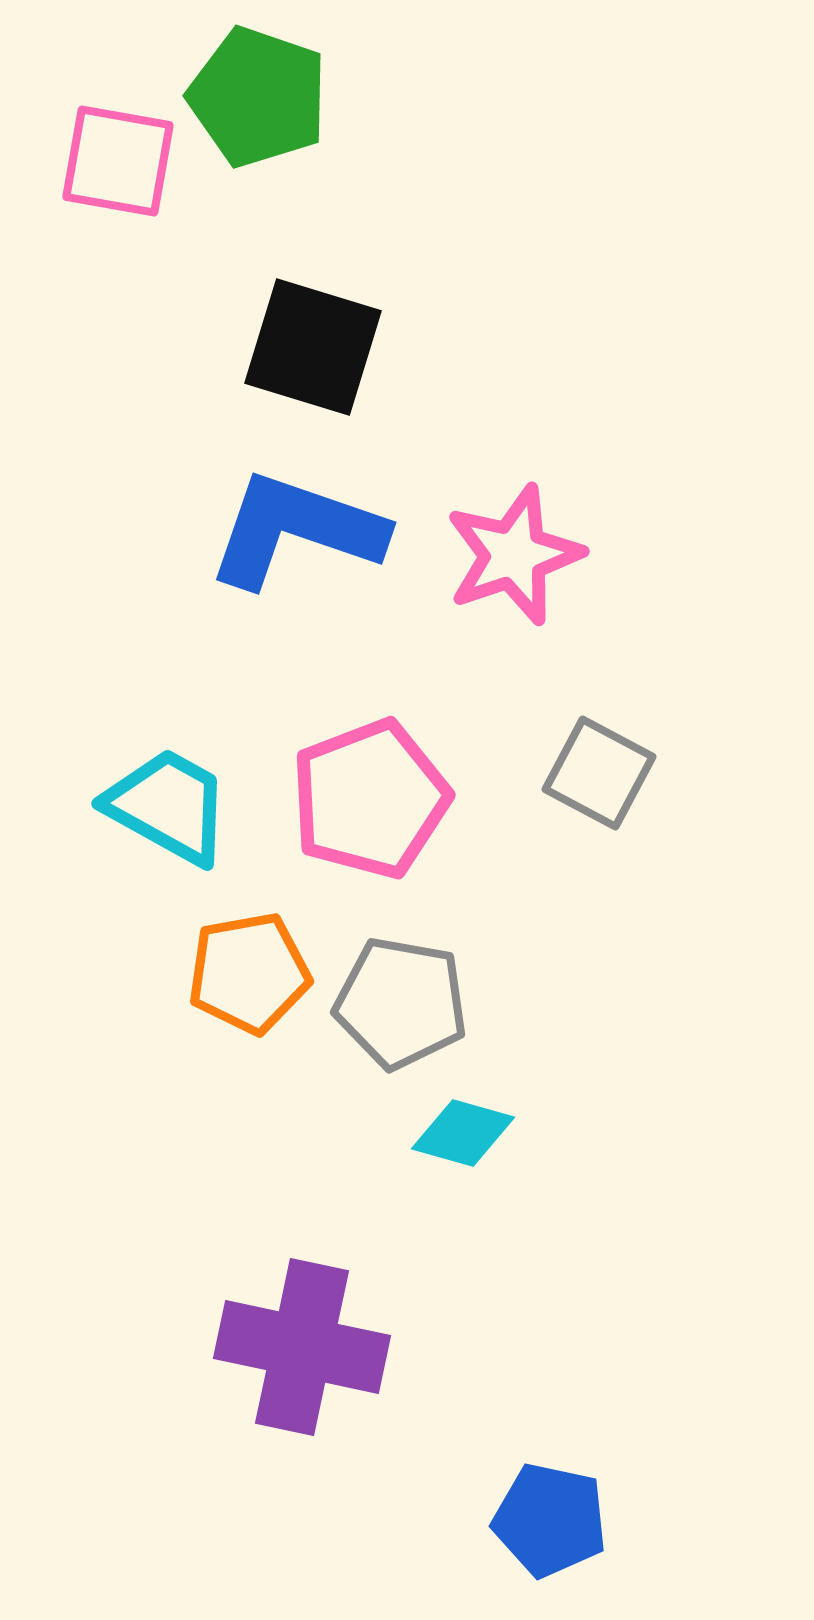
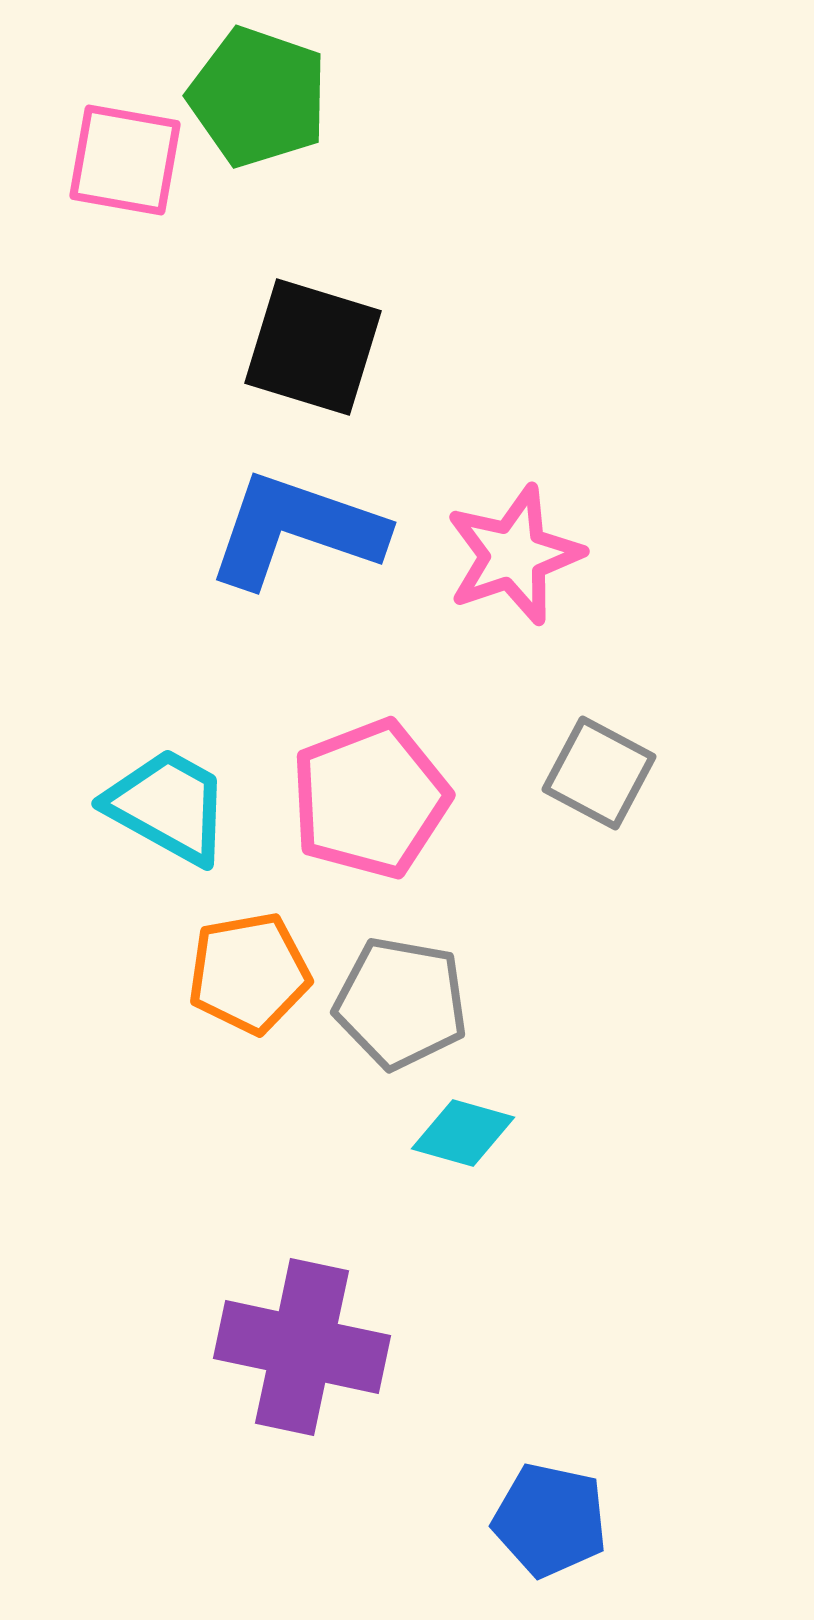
pink square: moved 7 px right, 1 px up
